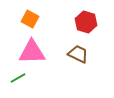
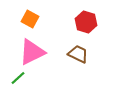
pink triangle: rotated 24 degrees counterclockwise
green line: rotated 14 degrees counterclockwise
